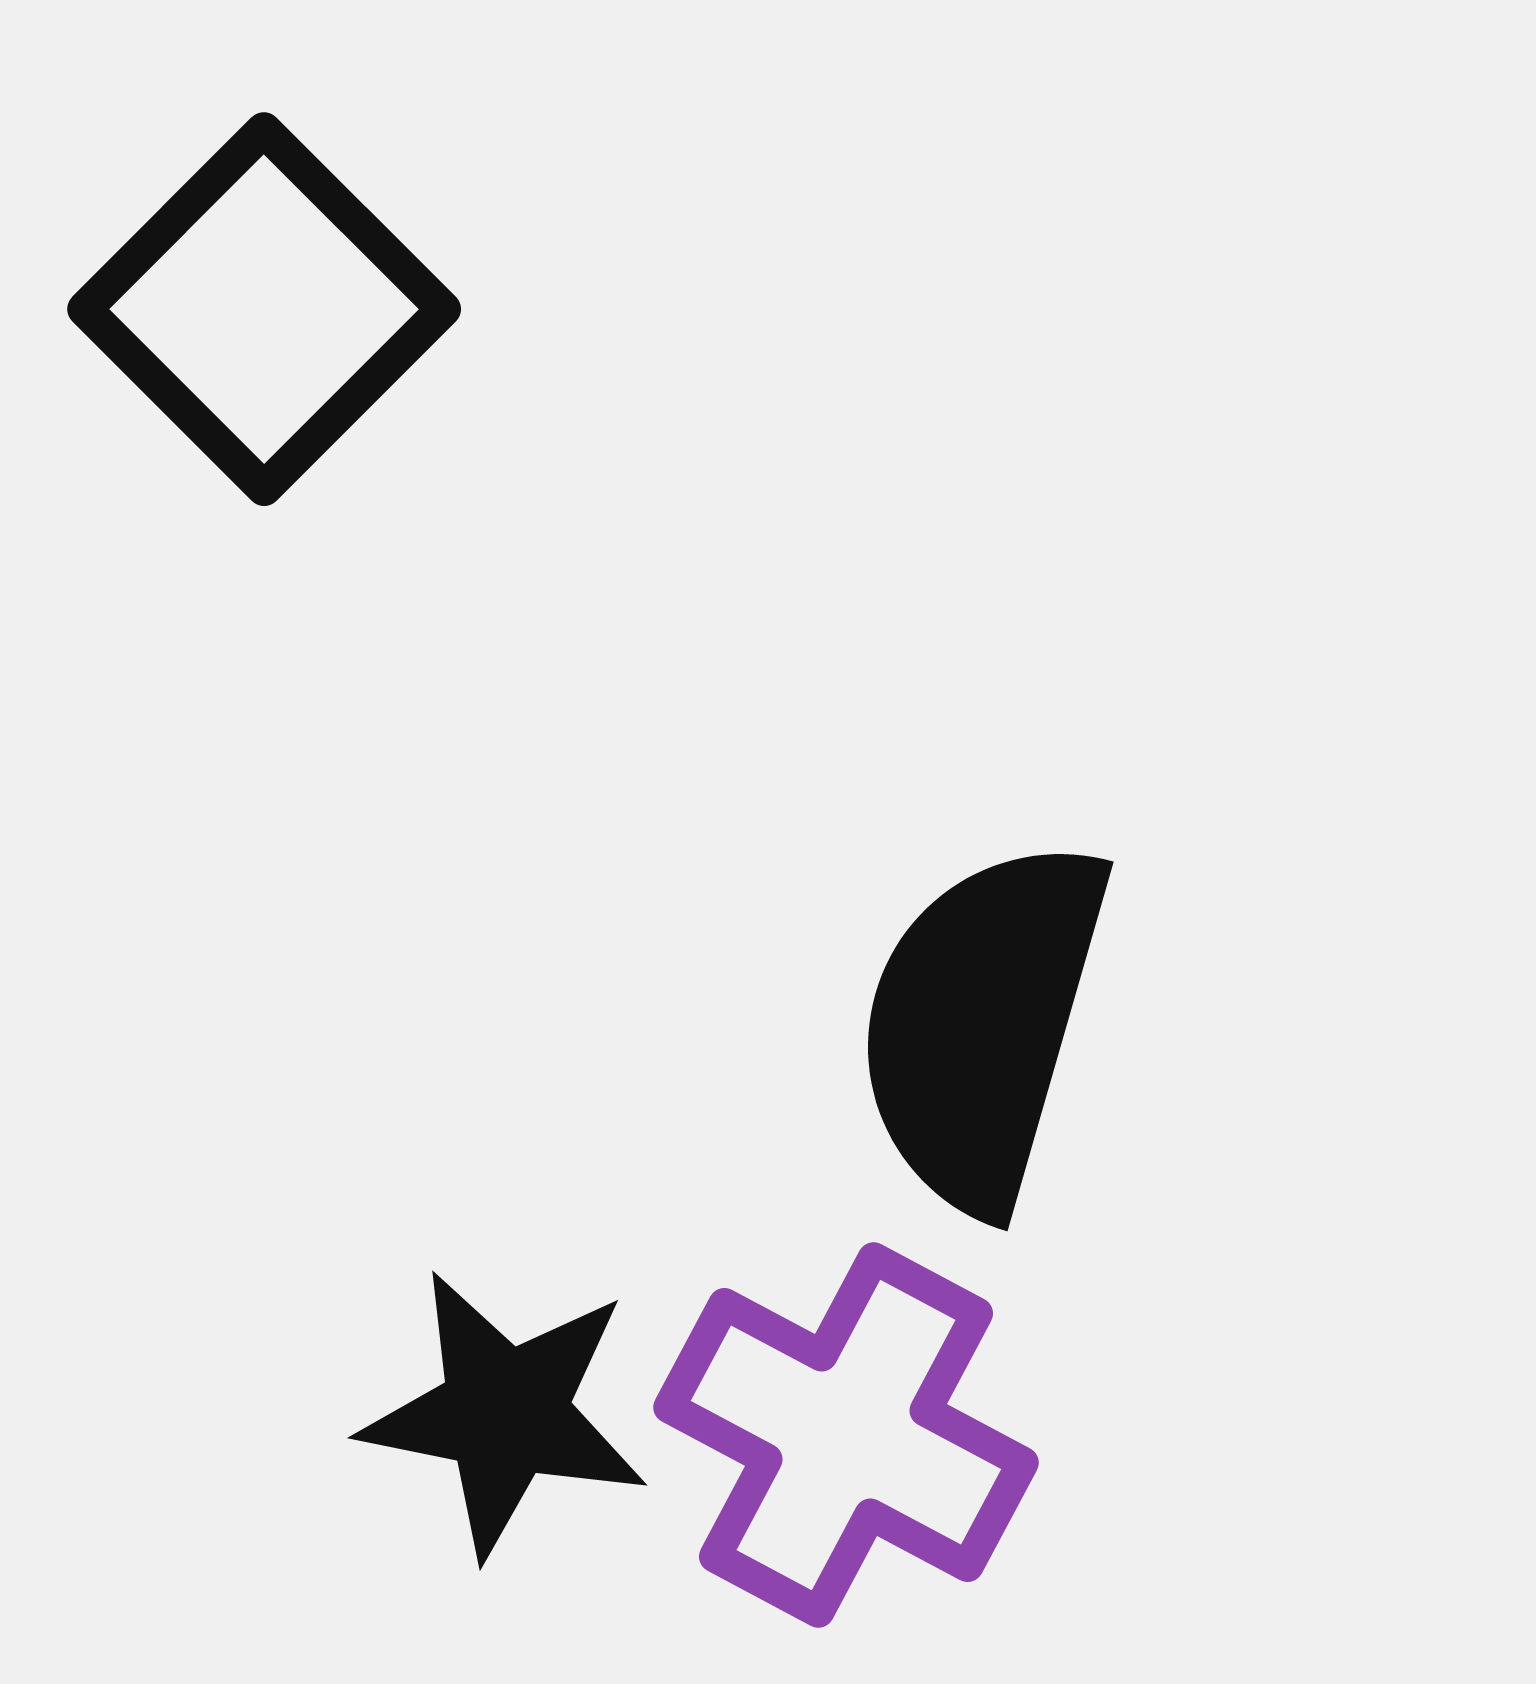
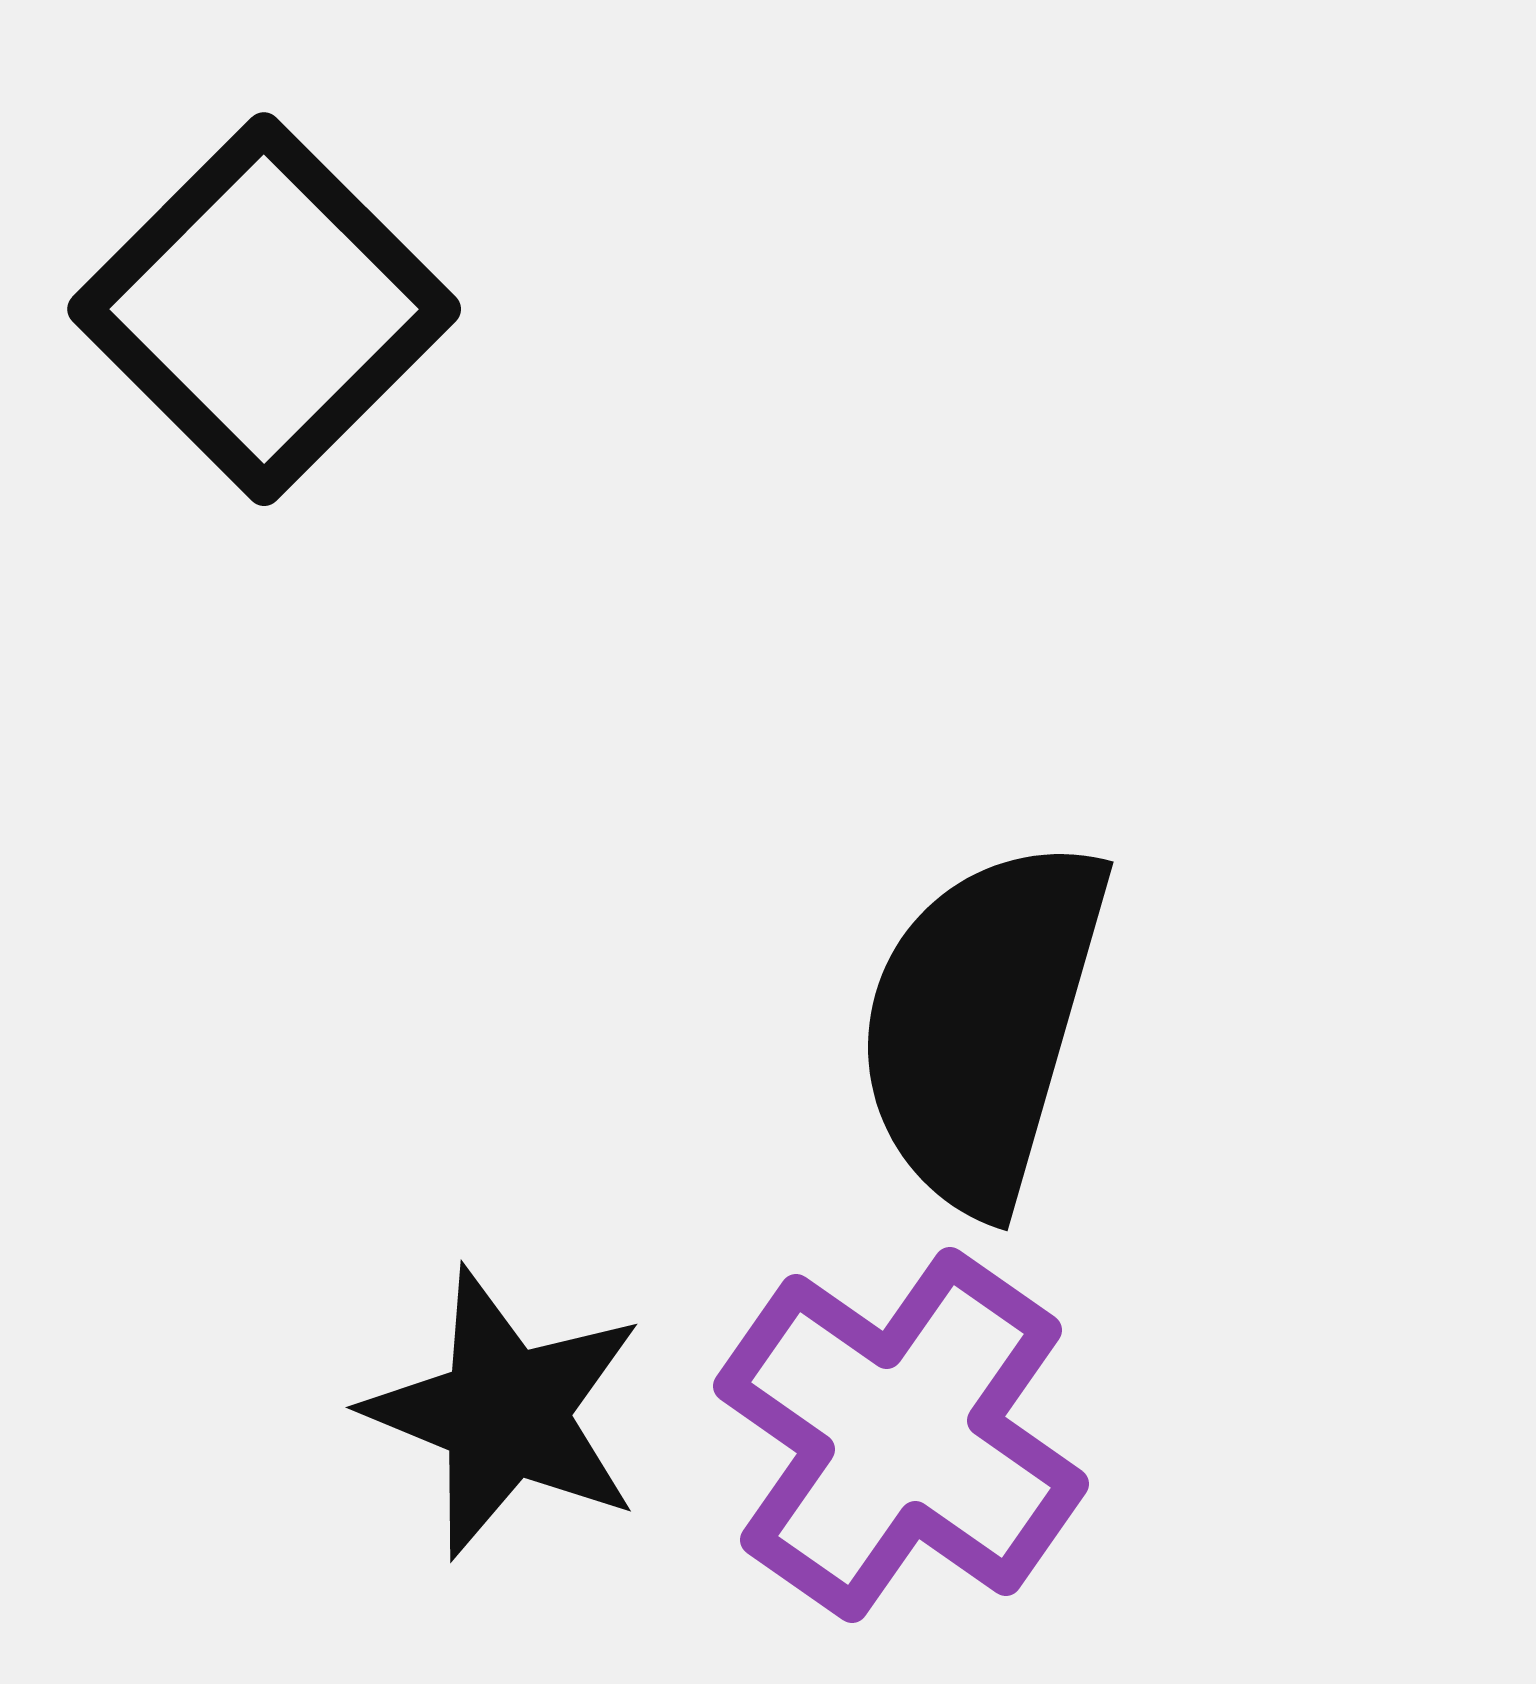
black star: rotated 11 degrees clockwise
purple cross: moved 55 px right; rotated 7 degrees clockwise
